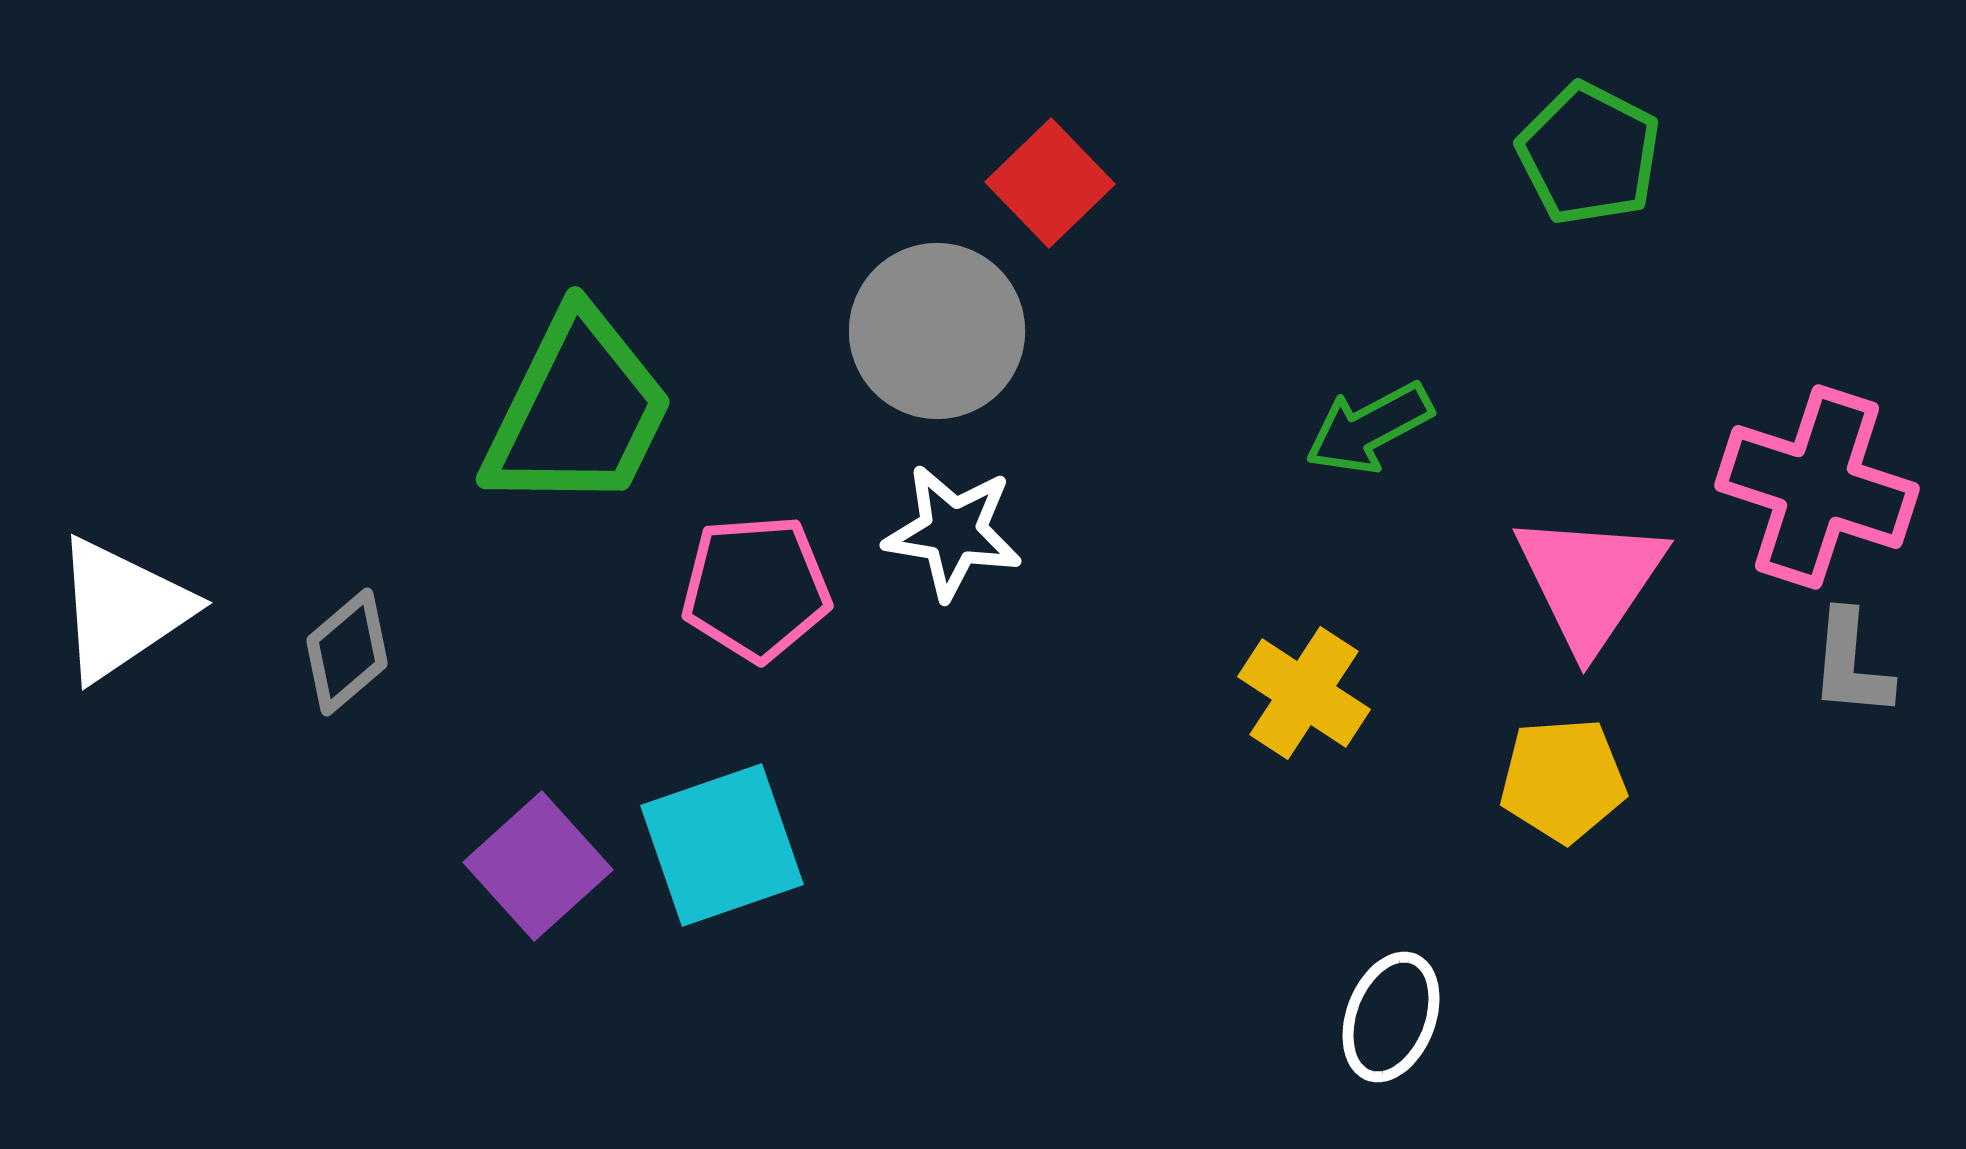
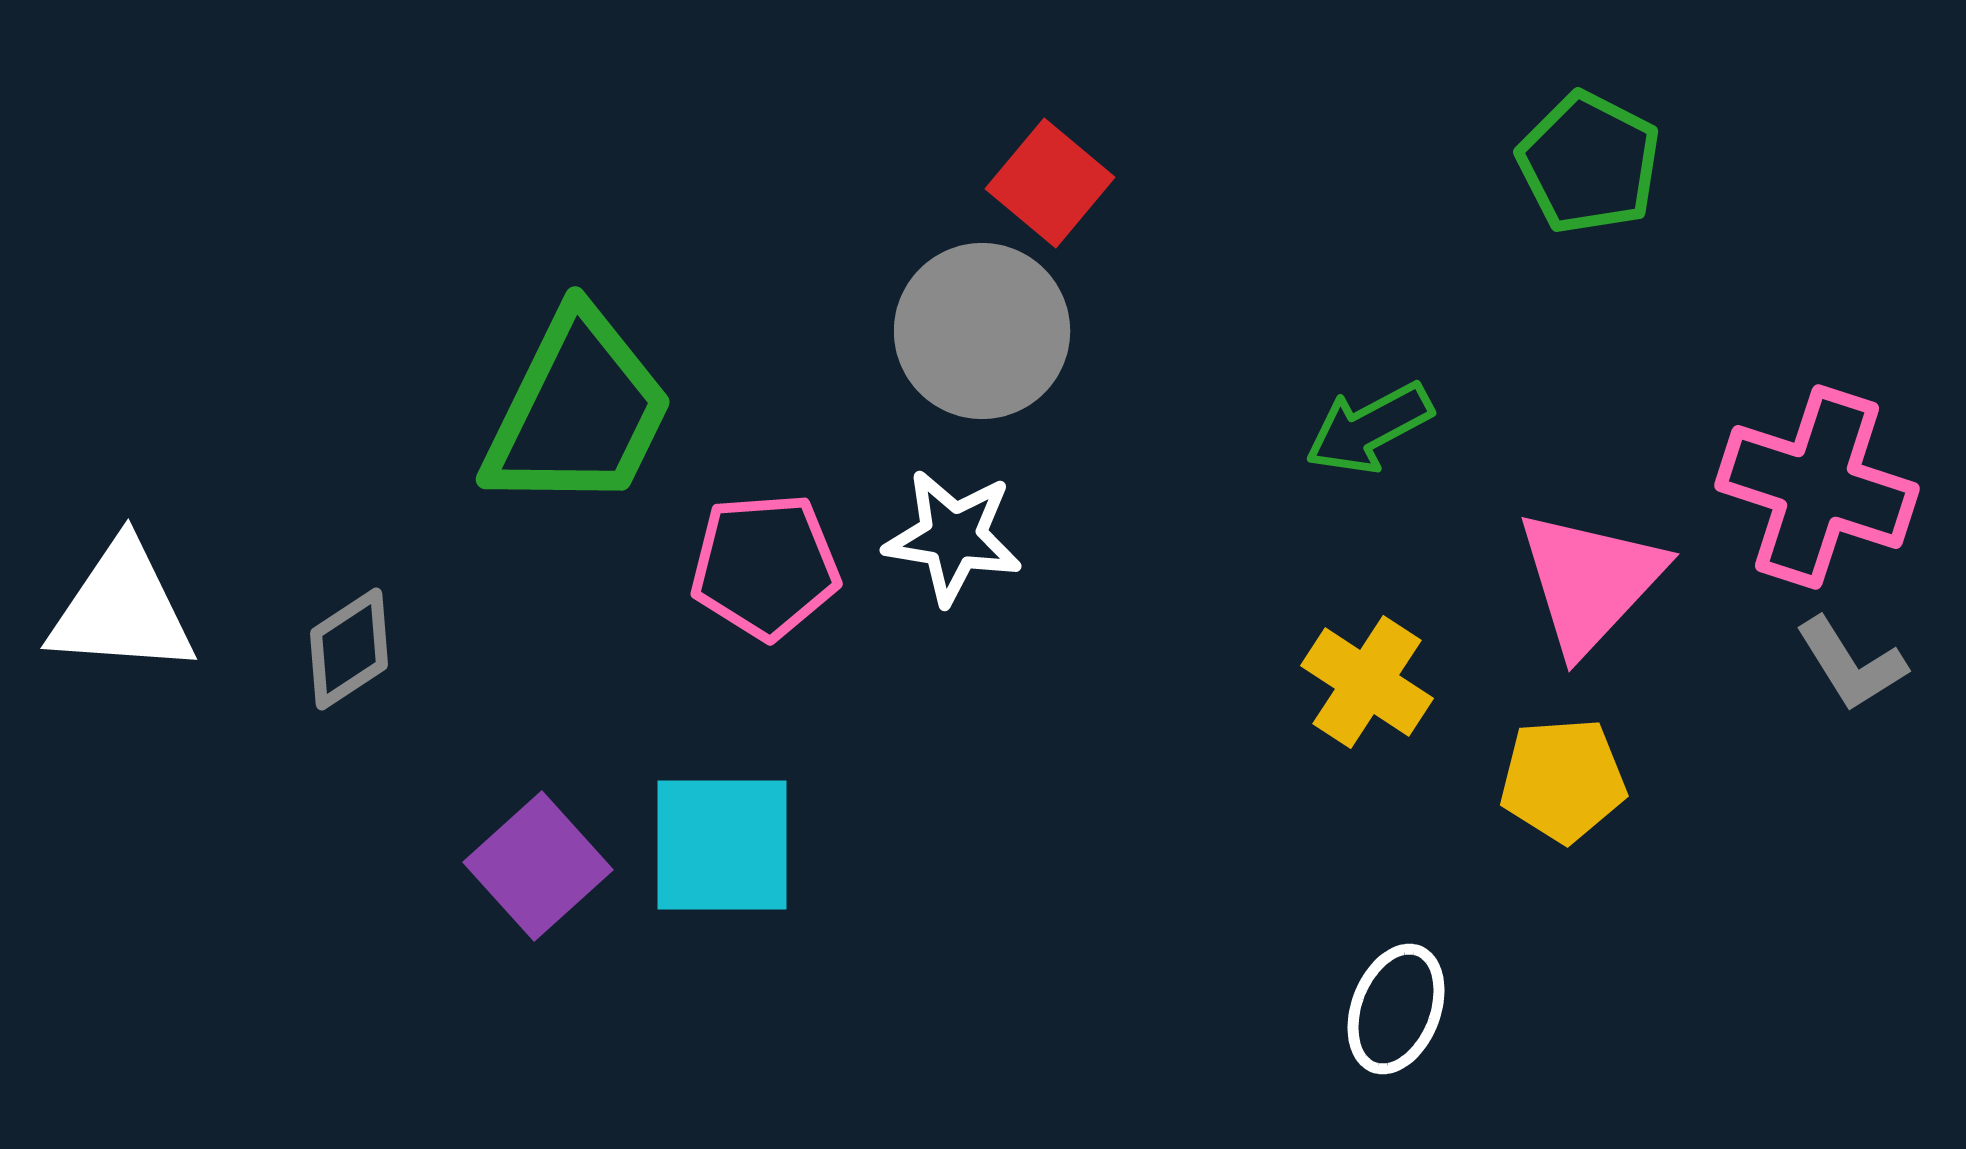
green pentagon: moved 9 px down
red square: rotated 6 degrees counterclockwise
gray circle: moved 45 px right
white star: moved 5 px down
pink triangle: rotated 9 degrees clockwise
pink pentagon: moved 9 px right, 22 px up
white triangle: rotated 38 degrees clockwise
gray diamond: moved 2 px right, 3 px up; rotated 7 degrees clockwise
gray L-shape: rotated 37 degrees counterclockwise
yellow cross: moved 63 px right, 11 px up
cyan square: rotated 19 degrees clockwise
white ellipse: moved 5 px right, 8 px up
